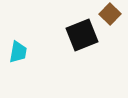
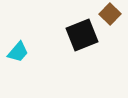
cyan trapezoid: rotated 30 degrees clockwise
